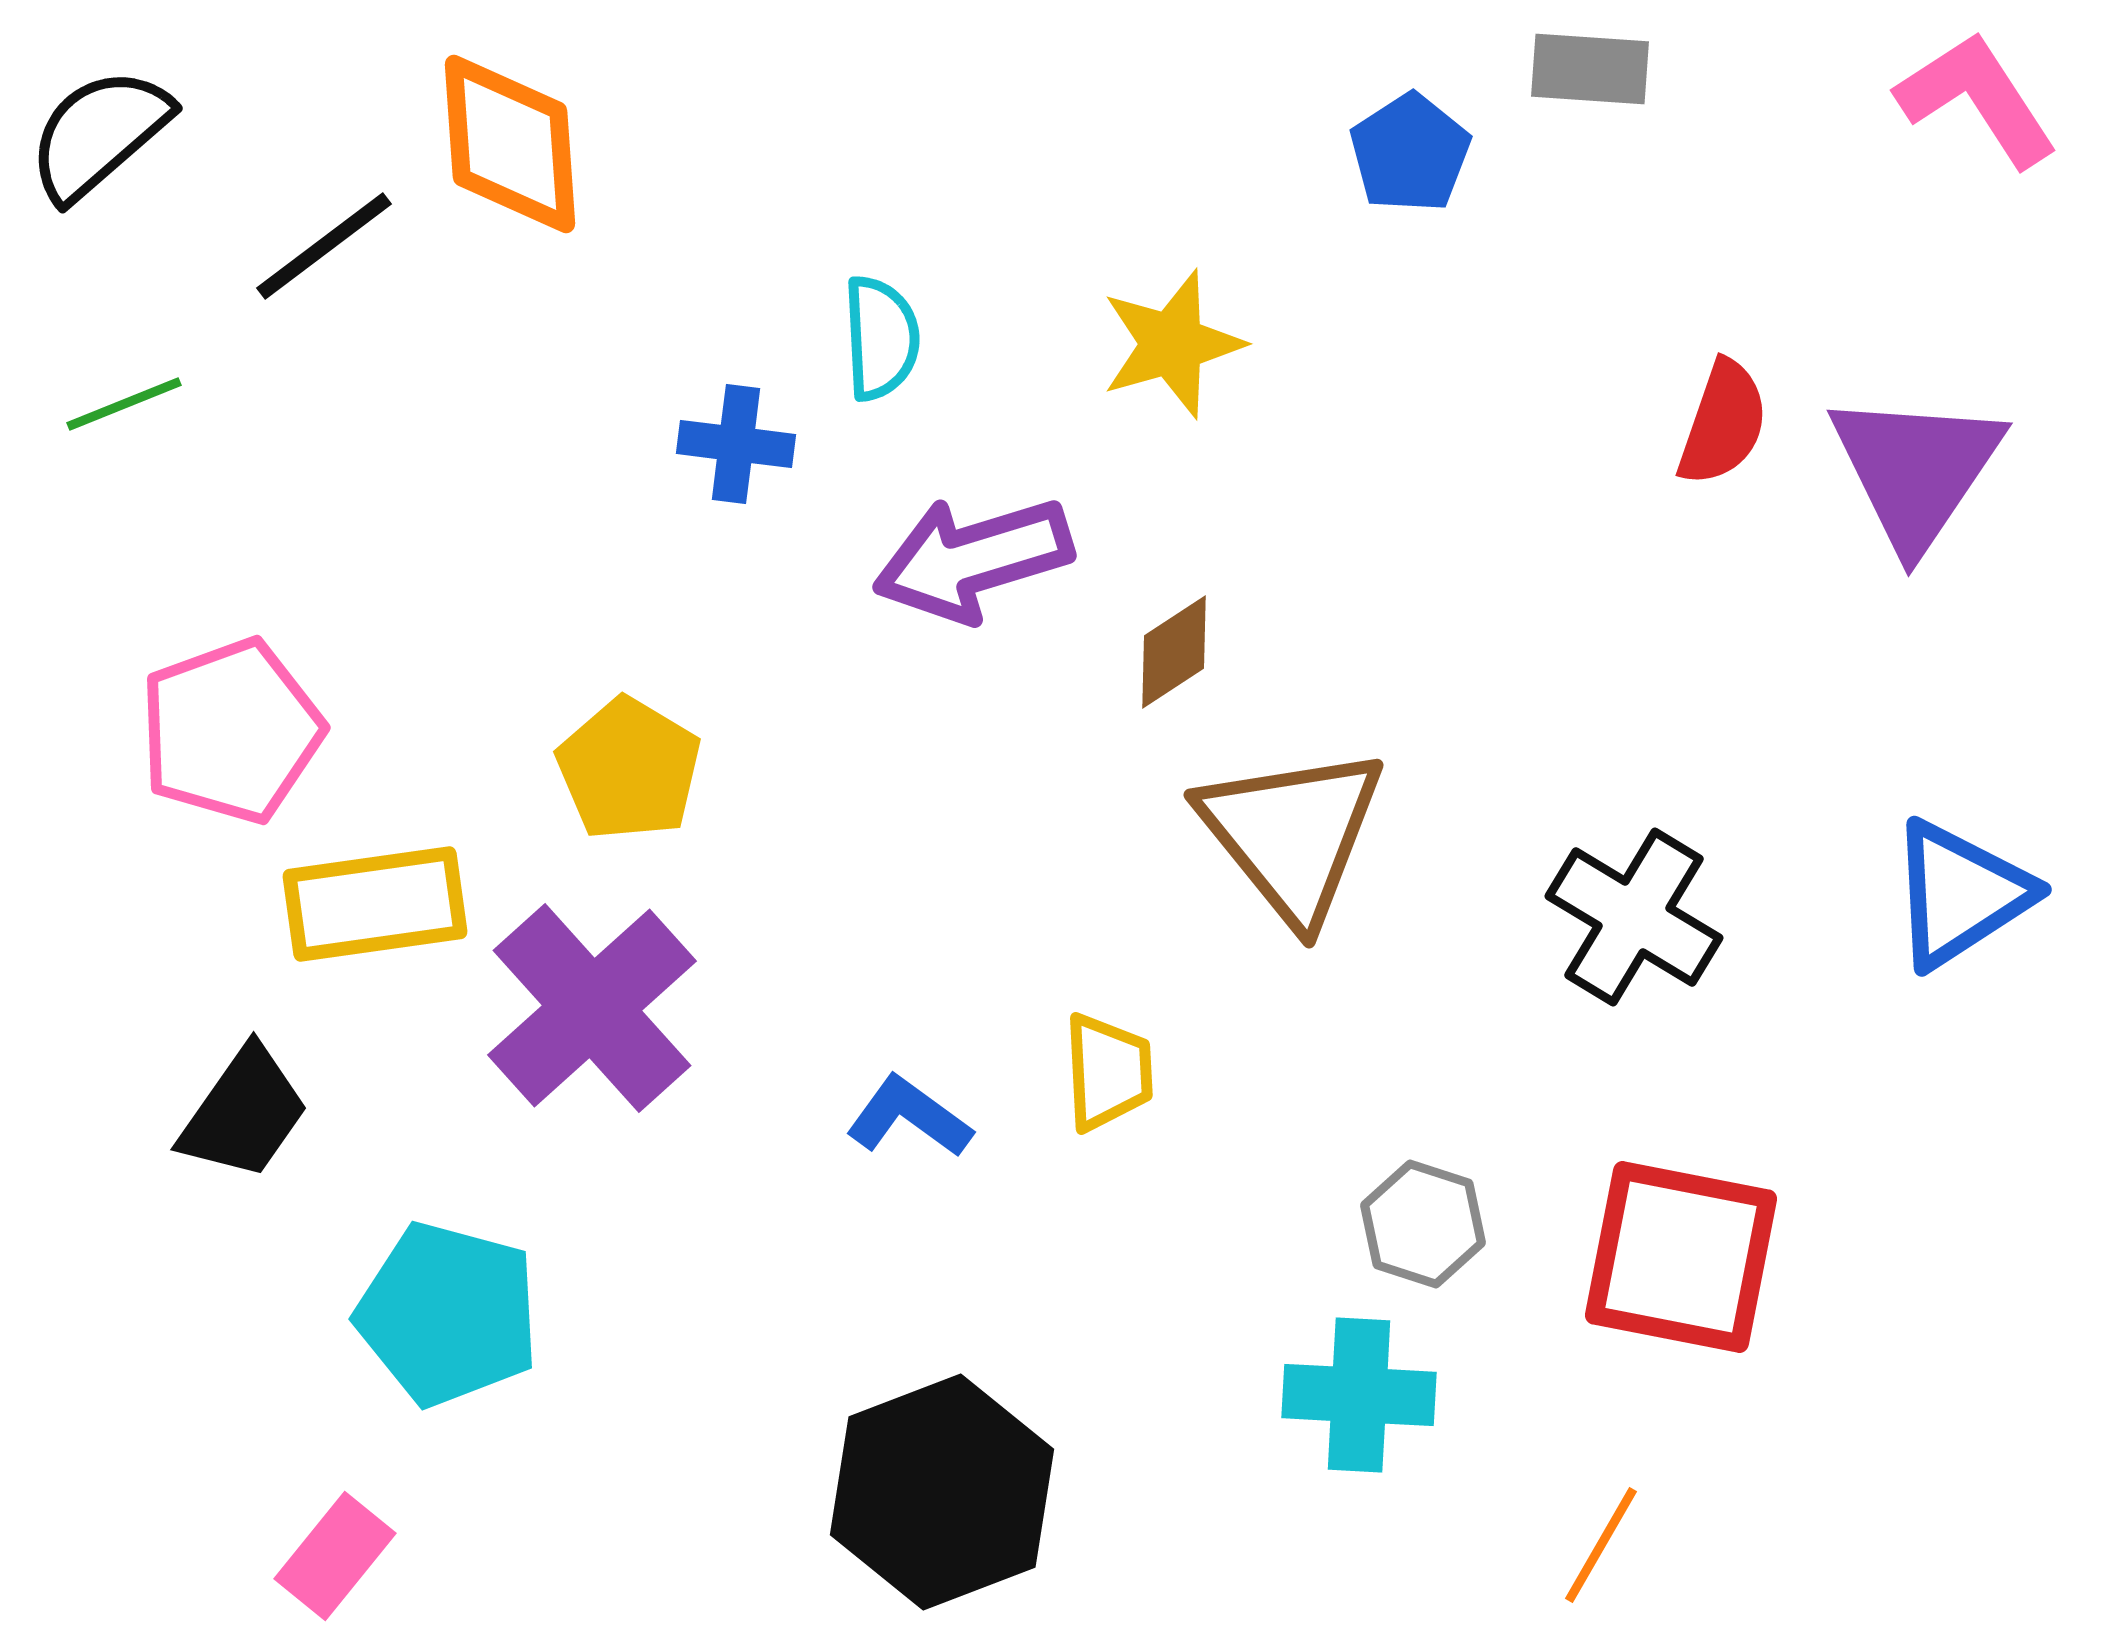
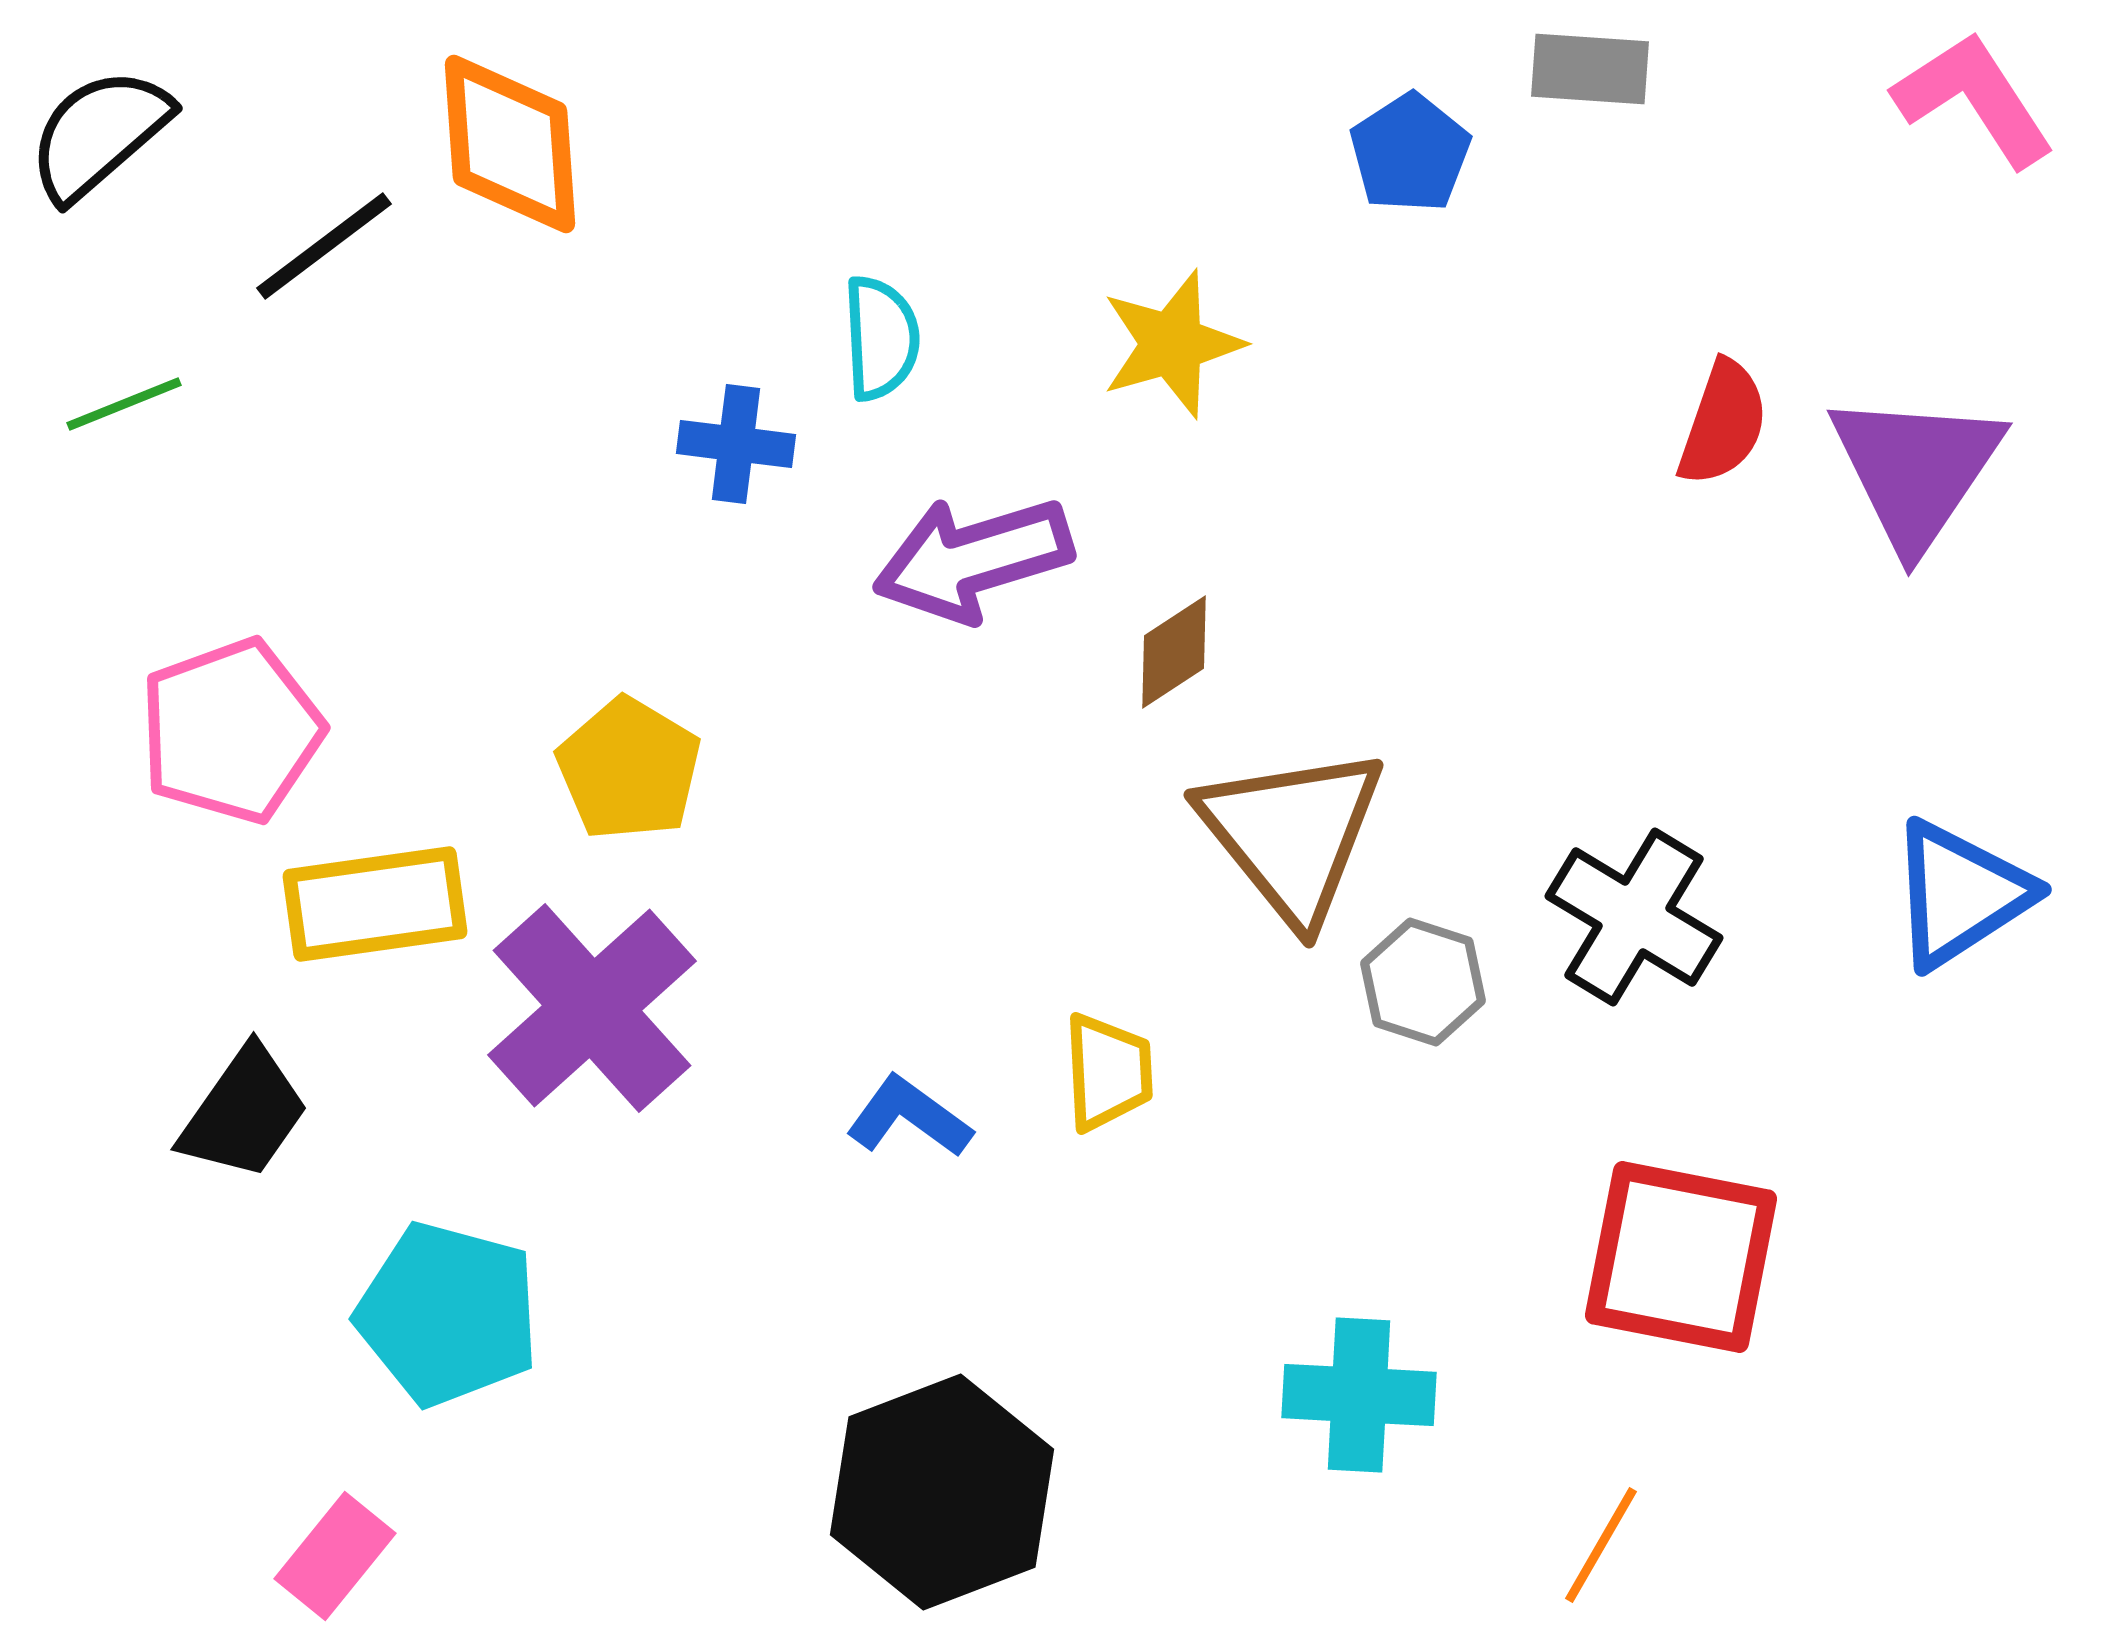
pink L-shape: moved 3 px left
gray hexagon: moved 242 px up
